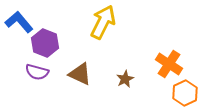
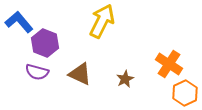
yellow arrow: moved 1 px left, 1 px up
